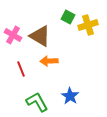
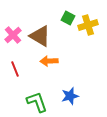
green square: moved 1 px down
pink cross: rotated 18 degrees clockwise
red line: moved 6 px left
blue star: rotated 24 degrees clockwise
green L-shape: rotated 10 degrees clockwise
